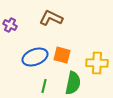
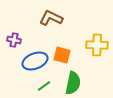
purple cross: moved 4 px right, 15 px down; rotated 16 degrees counterclockwise
blue ellipse: moved 4 px down
yellow cross: moved 18 px up
green line: rotated 40 degrees clockwise
